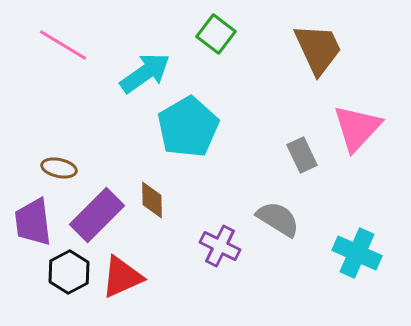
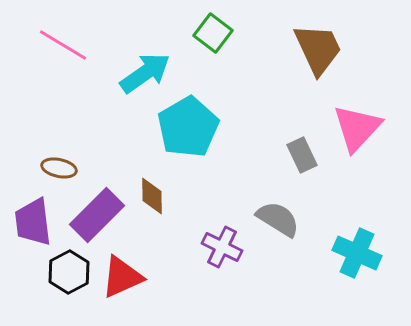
green square: moved 3 px left, 1 px up
brown diamond: moved 4 px up
purple cross: moved 2 px right, 1 px down
